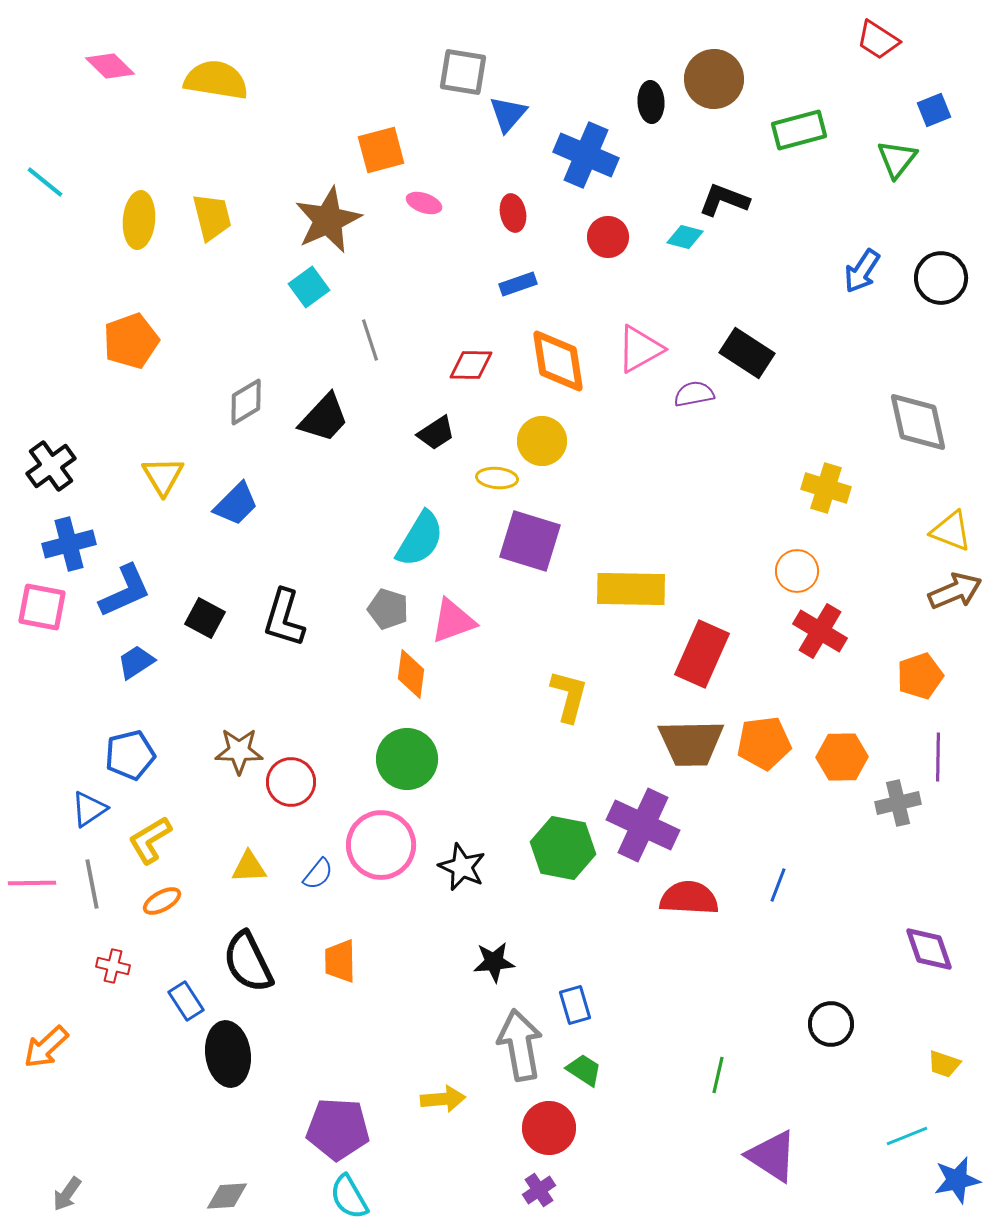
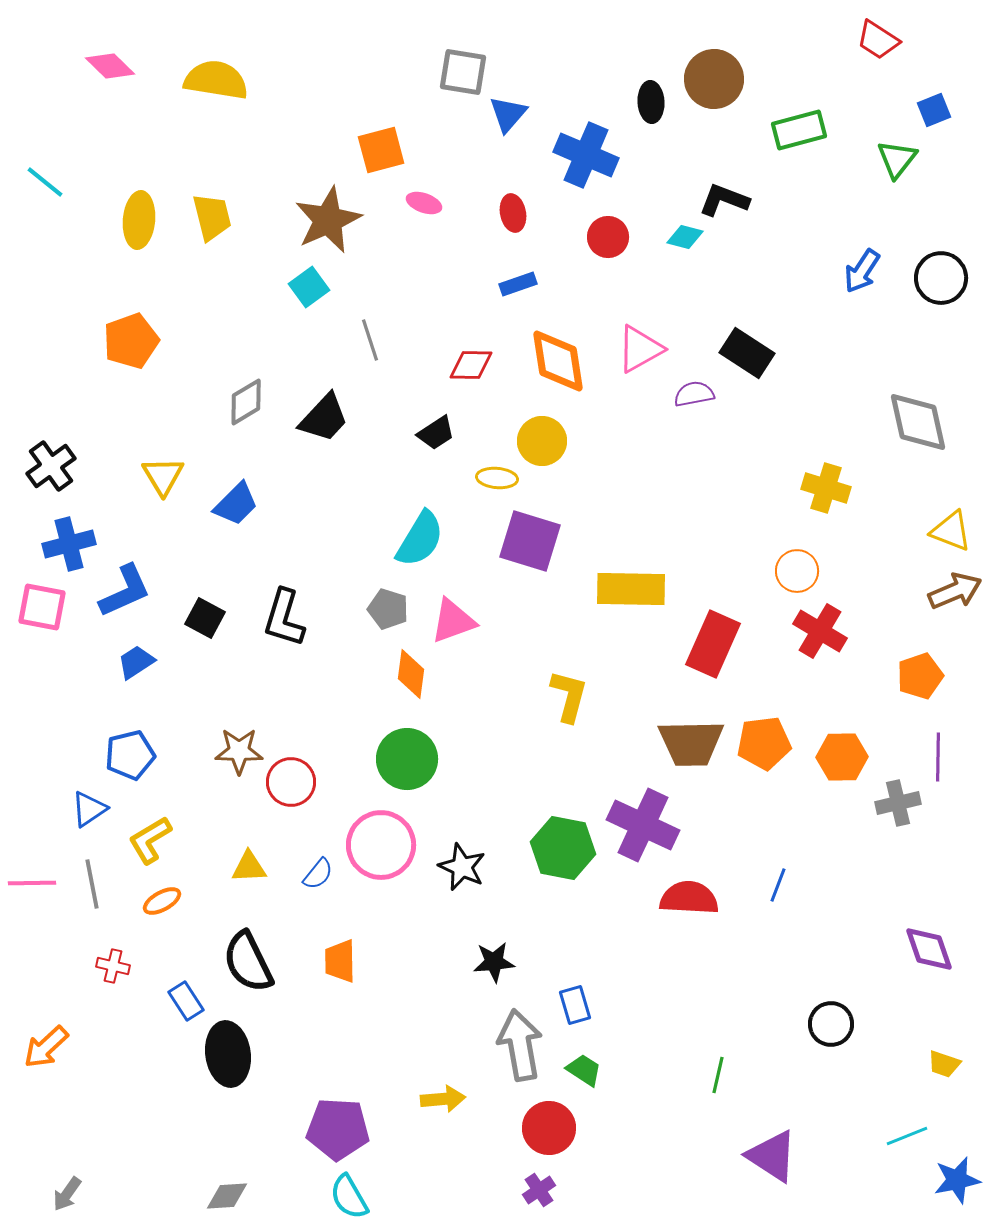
red rectangle at (702, 654): moved 11 px right, 10 px up
